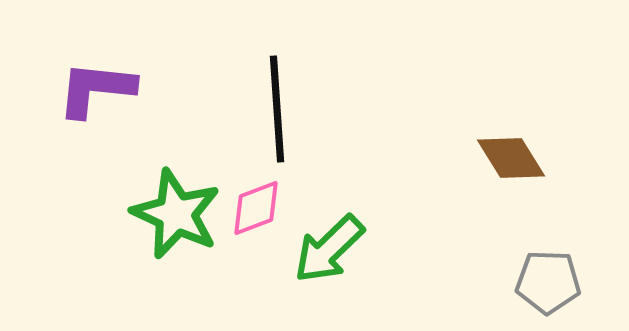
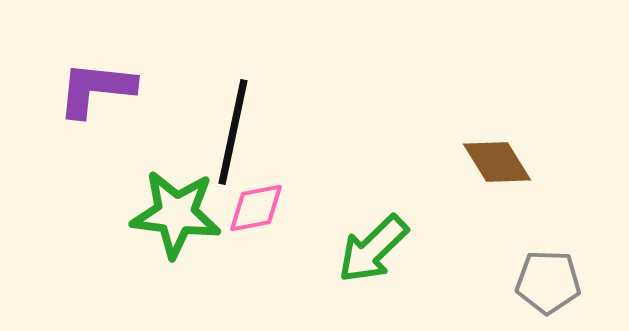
black line: moved 44 px left, 23 px down; rotated 16 degrees clockwise
brown diamond: moved 14 px left, 4 px down
pink diamond: rotated 10 degrees clockwise
green star: rotated 18 degrees counterclockwise
green arrow: moved 44 px right
